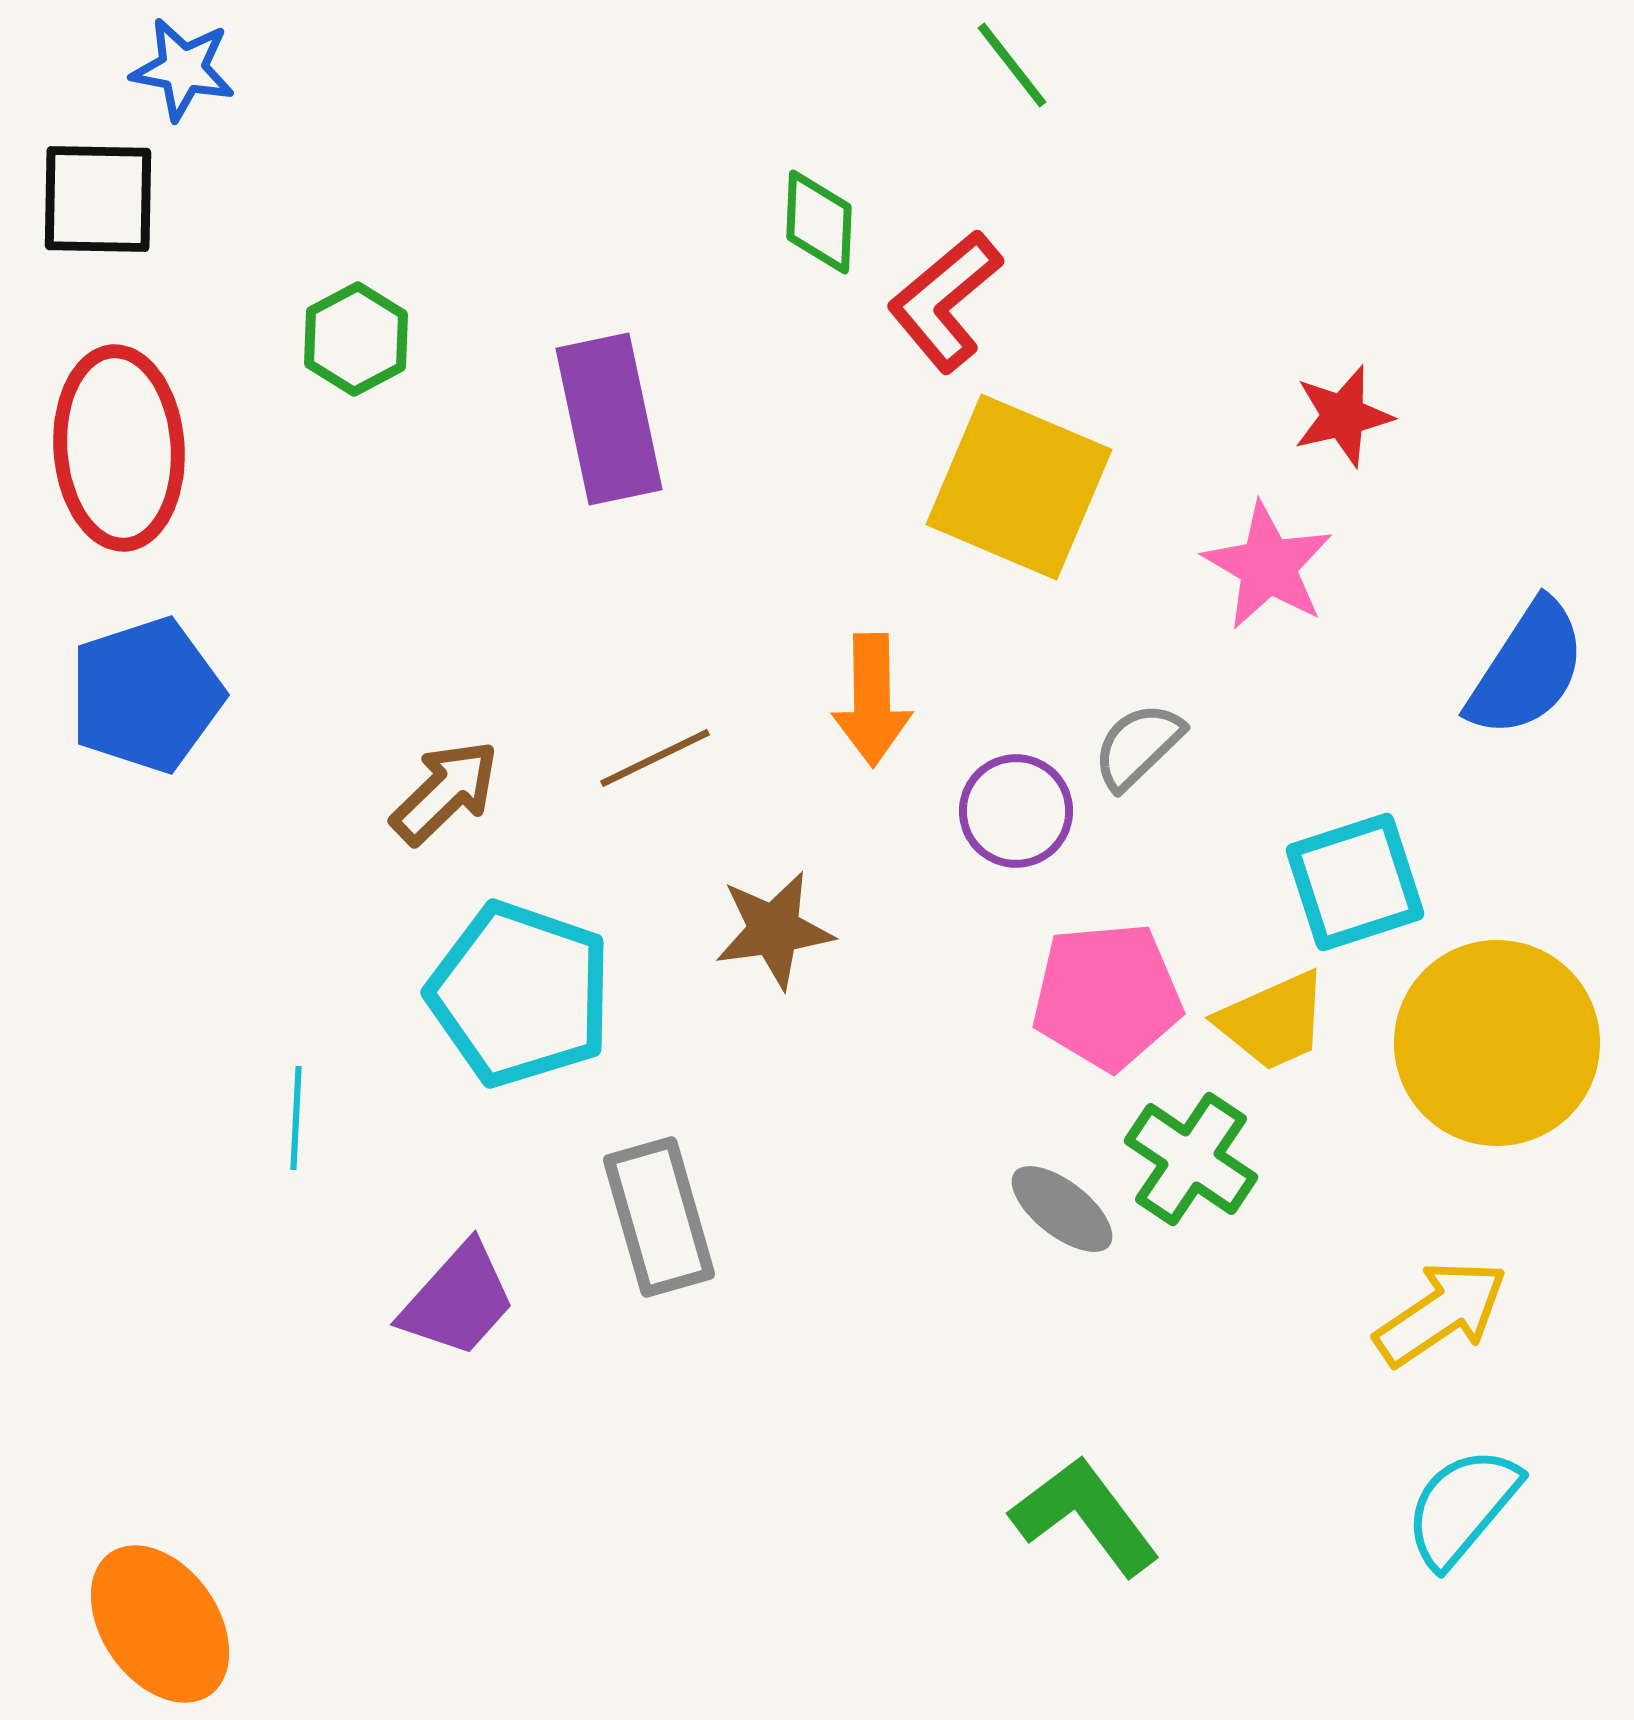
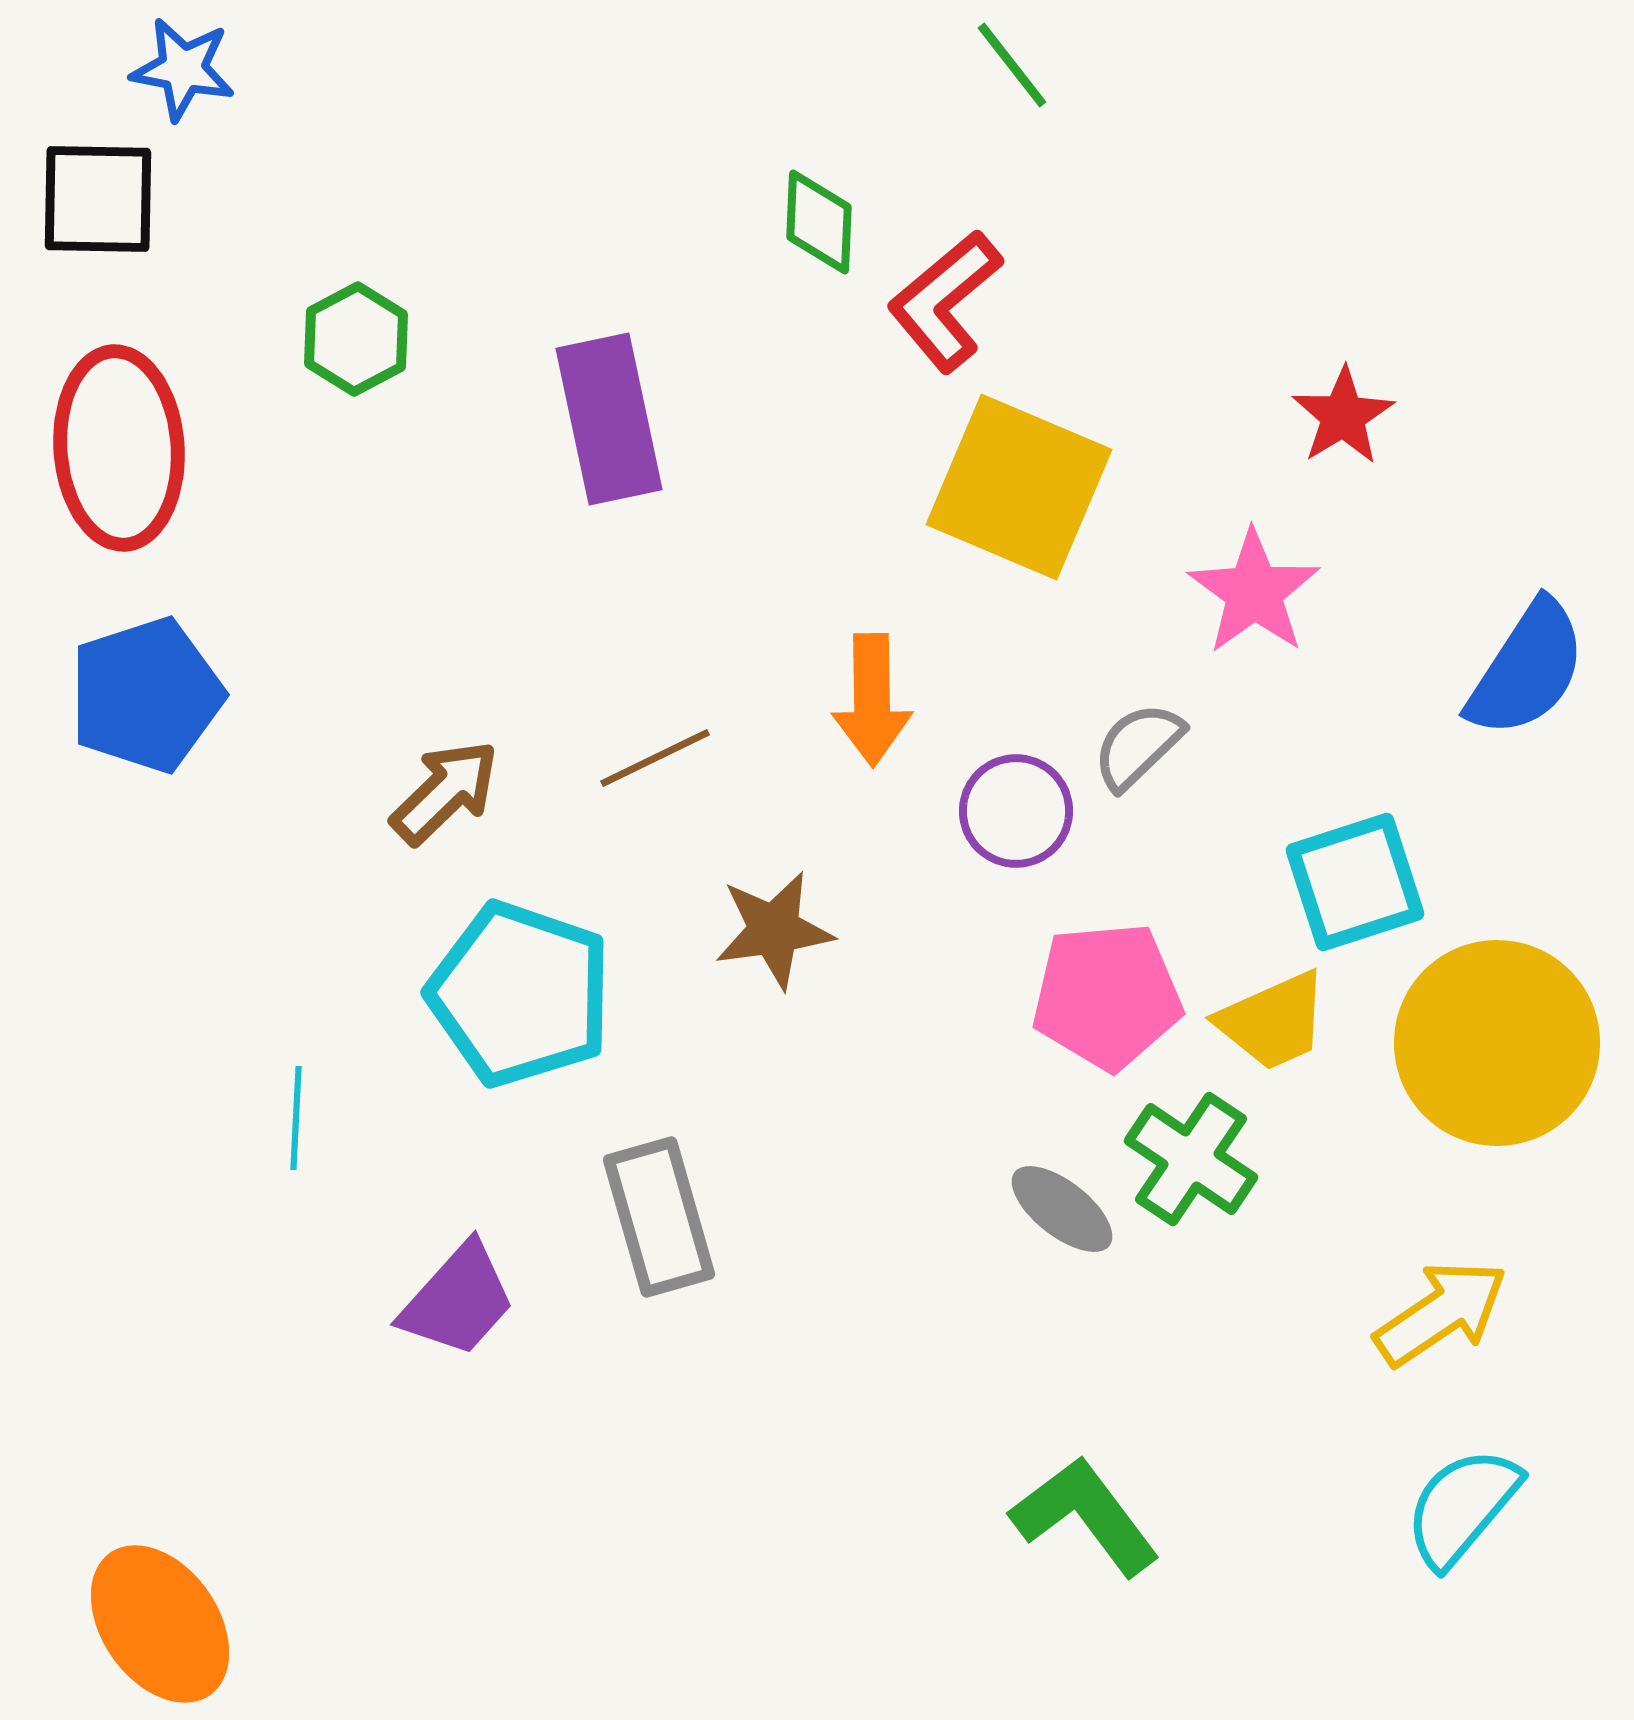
red star: rotated 18 degrees counterclockwise
pink star: moved 14 px left, 26 px down; rotated 6 degrees clockwise
